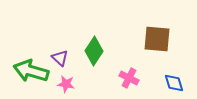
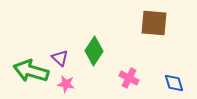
brown square: moved 3 px left, 16 px up
